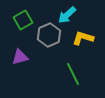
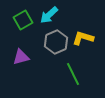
cyan arrow: moved 18 px left
gray hexagon: moved 7 px right, 7 px down
purple triangle: moved 1 px right
